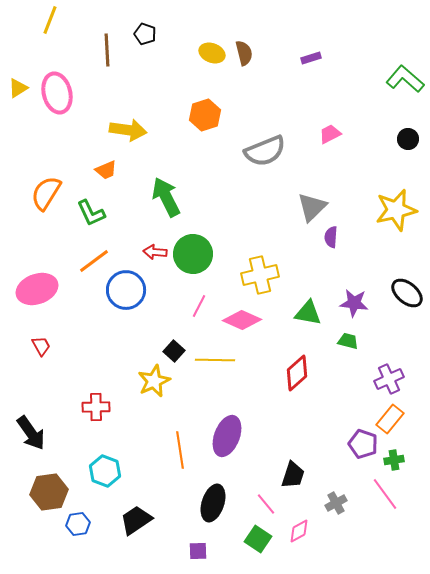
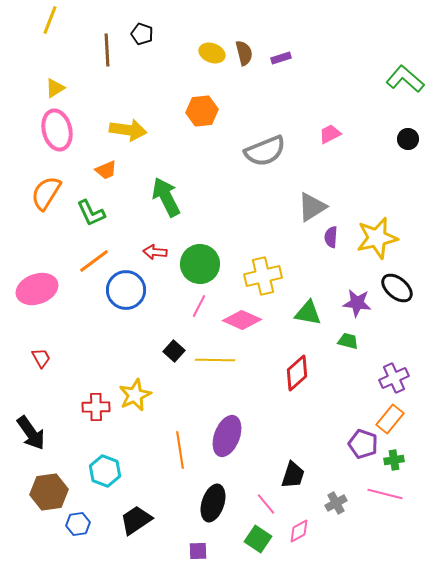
black pentagon at (145, 34): moved 3 px left
purple rectangle at (311, 58): moved 30 px left
yellow triangle at (18, 88): moved 37 px right
pink ellipse at (57, 93): moved 37 px down
orange hexagon at (205, 115): moved 3 px left, 4 px up; rotated 12 degrees clockwise
gray triangle at (312, 207): rotated 12 degrees clockwise
yellow star at (396, 210): moved 19 px left, 28 px down
green circle at (193, 254): moved 7 px right, 10 px down
yellow cross at (260, 275): moved 3 px right, 1 px down
black ellipse at (407, 293): moved 10 px left, 5 px up
purple star at (354, 303): moved 3 px right
red trapezoid at (41, 346): moved 12 px down
purple cross at (389, 379): moved 5 px right, 1 px up
yellow star at (154, 381): moved 19 px left, 14 px down
pink line at (385, 494): rotated 40 degrees counterclockwise
